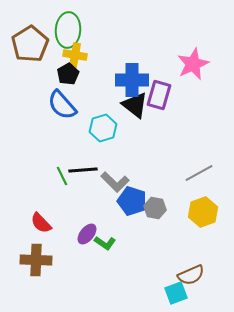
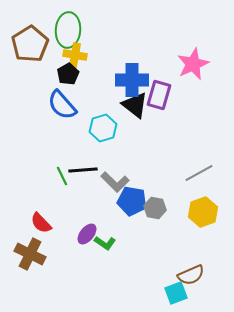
blue pentagon: rotated 8 degrees counterclockwise
brown cross: moved 6 px left, 6 px up; rotated 24 degrees clockwise
